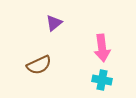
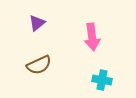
purple triangle: moved 17 px left
pink arrow: moved 10 px left, 11 px up
